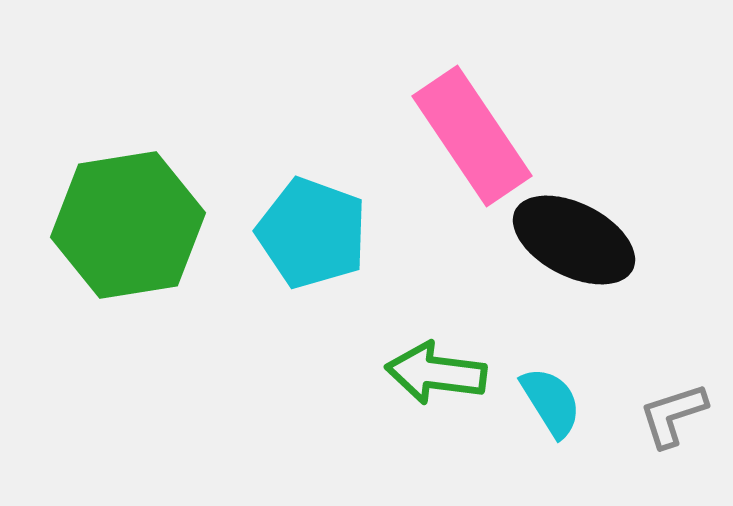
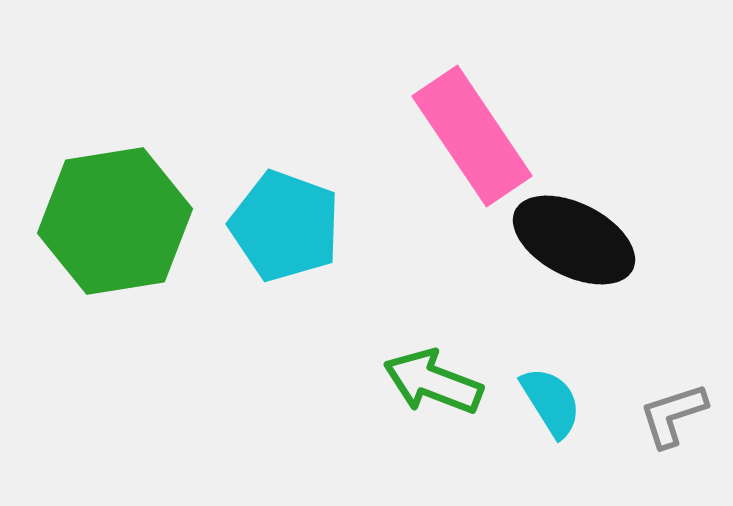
green hexagon: moved 13 px left, 4 px up
cyan pentagon: moved 27 px left, 7 px up
green arrow: moved 3 px left, 9 px down; rotated 14 degrees clockwise
